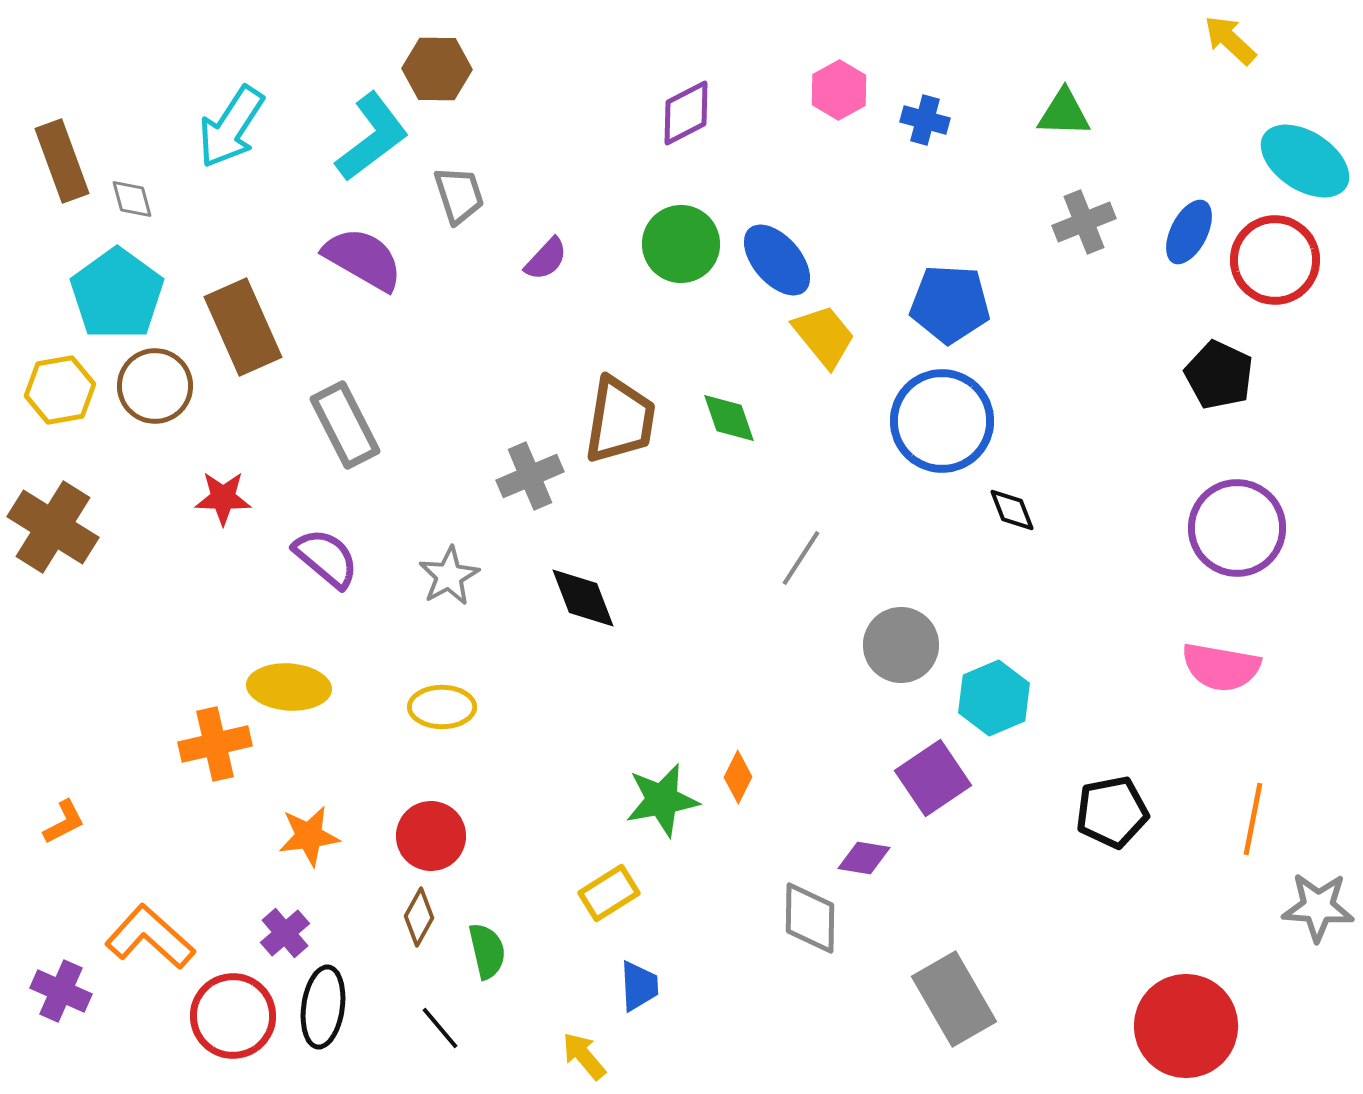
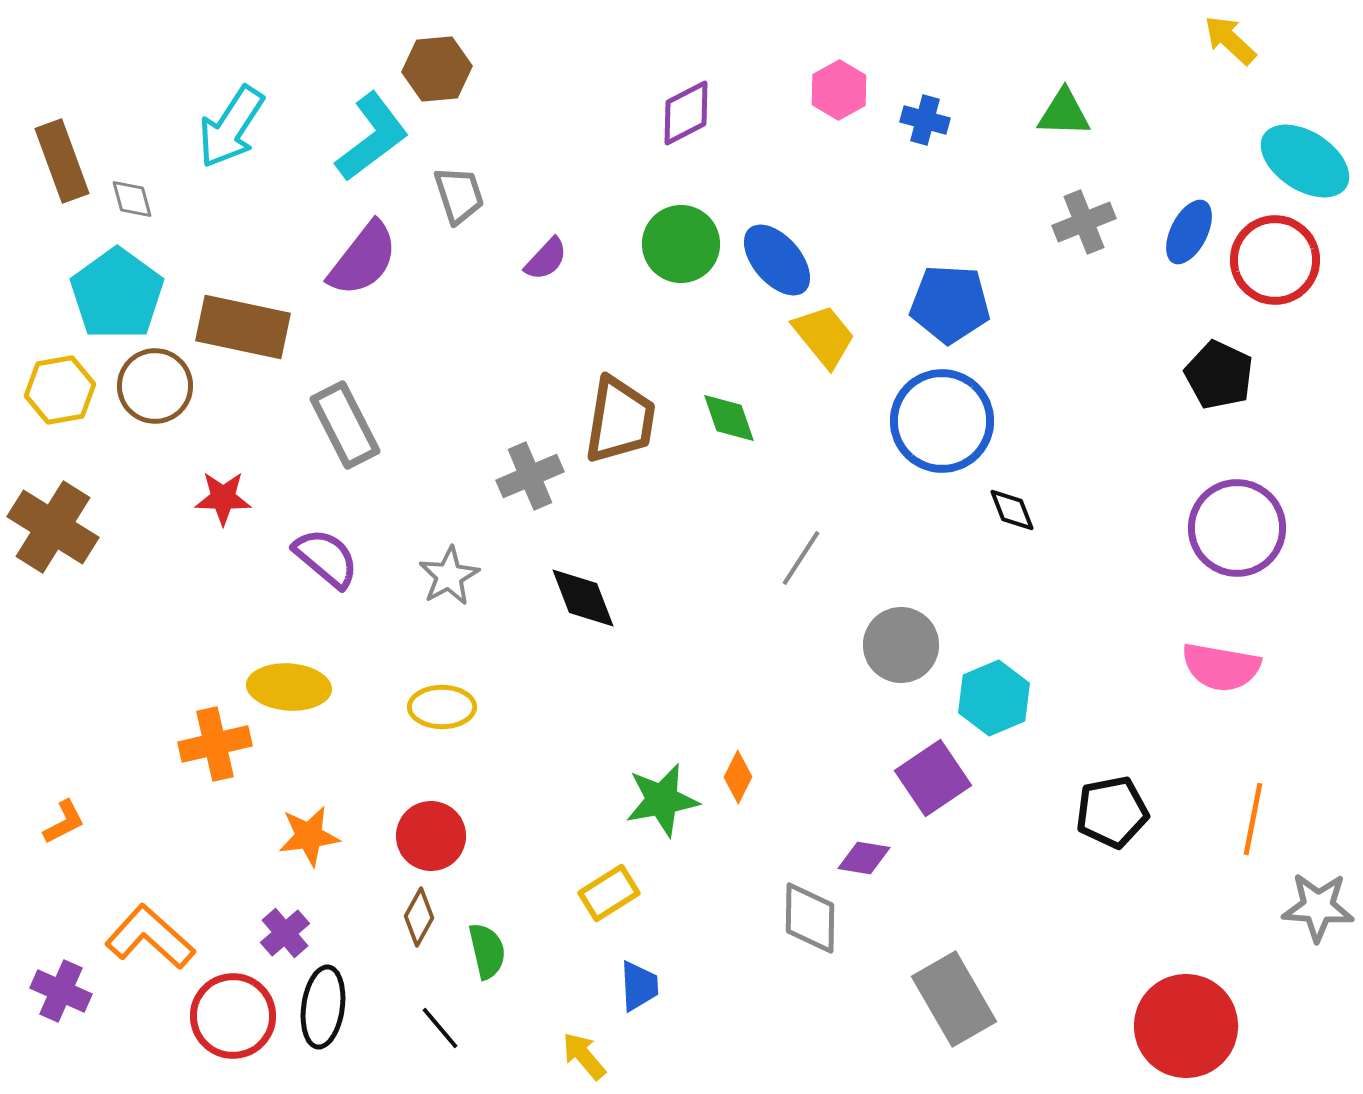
brown hexagon at (437, 69): rotated 6 degrees counterclockwise
purple semicircle at (363, 259): rotated 98 degrees clockwise
brown rectangle at (243, 327): rotated 54 degrees counterclockwise
